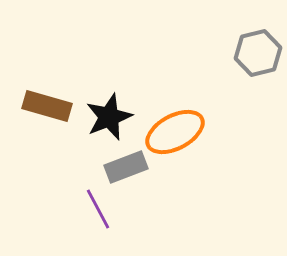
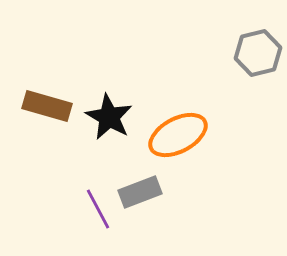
black star: rotated 21 degrees counterclockwise
orange ellipse: moved 3 px right, 3 px down
gray rectangle: moved 14 px right, 25 px down
